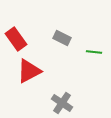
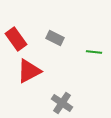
gray rectangle: moved 7 px left
